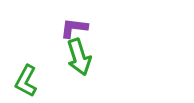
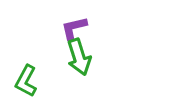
purple L-shape: rotated 20 degrees counterclockwise
